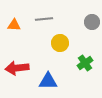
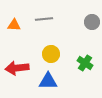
yellow circle: moved 9 px left, 11 px down
green cross: rotated 21 degrees counterclockwise
